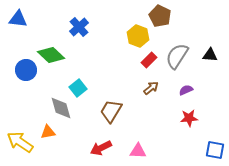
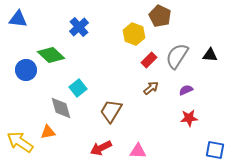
yellow hexagon: moved 4 px left, 2 px up
